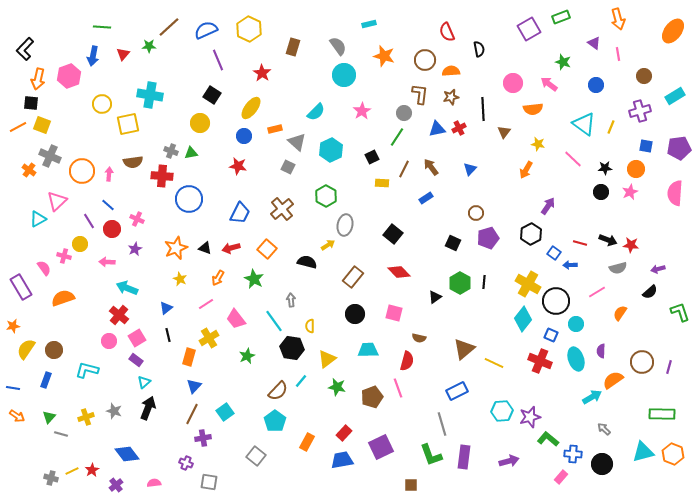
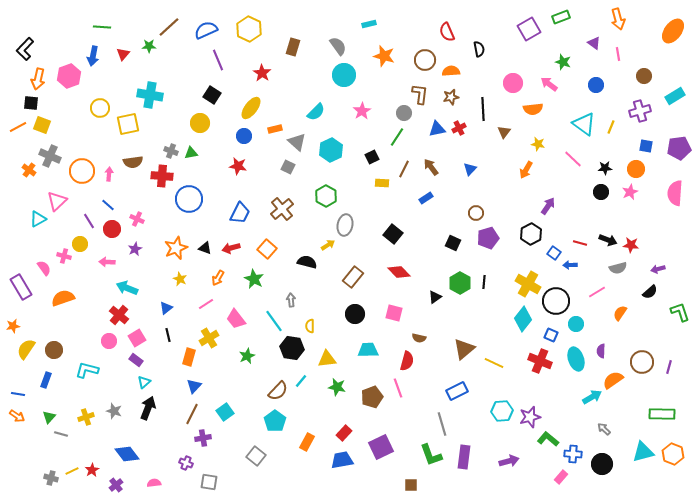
yellow circle at (102, 104): moved 2 px left, 4 px down
yellow triangle at (327, 359): rotated 30 degrees clockwise
blue line at (13, 388): moved 5 px right, 6 px down
